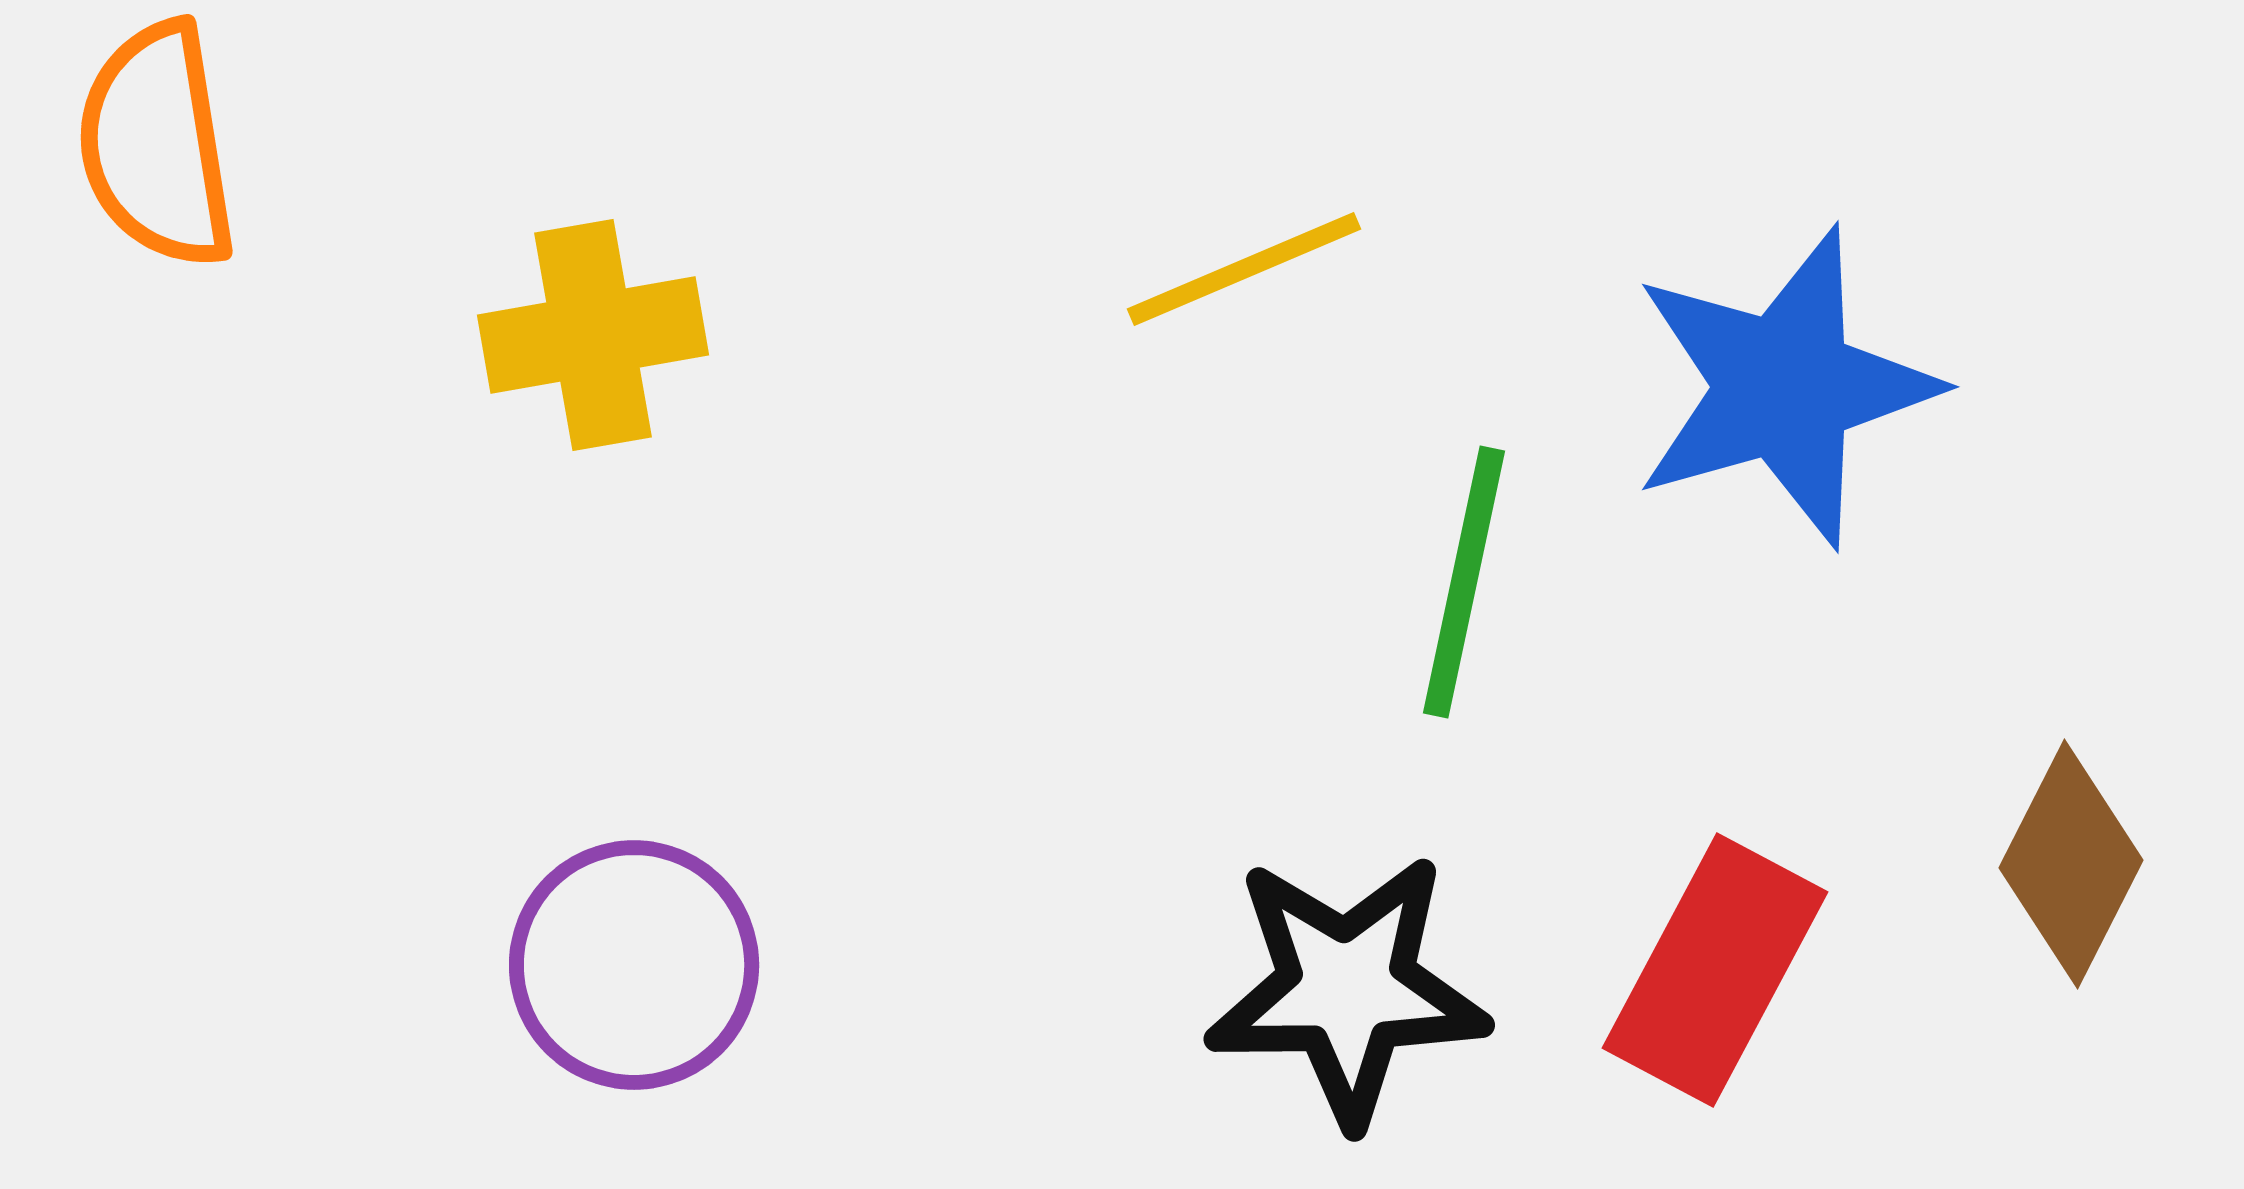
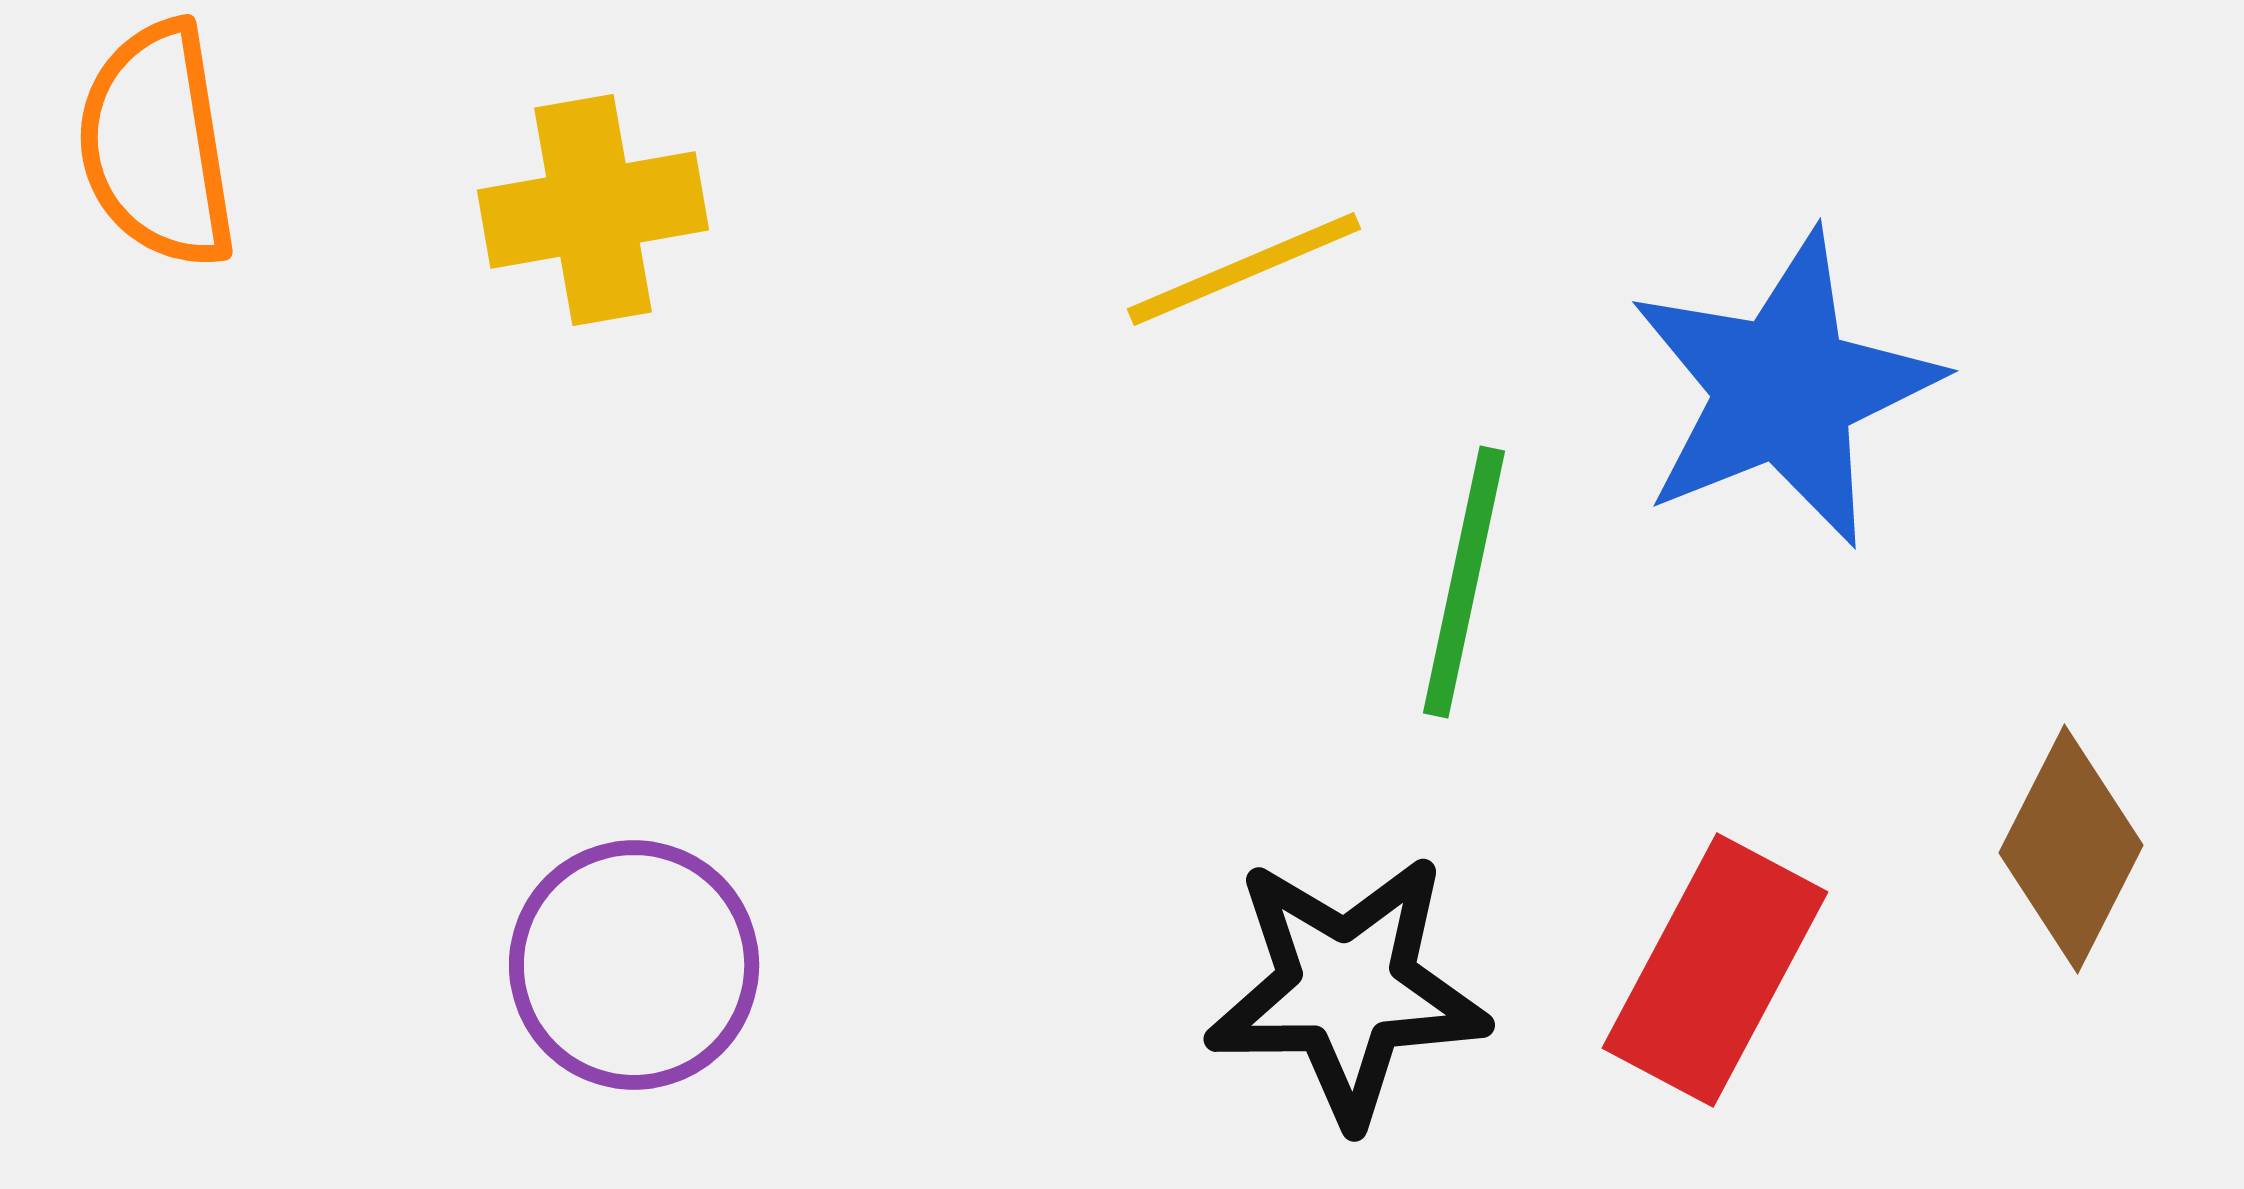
yellow cross: moved 125 px up
blue star: moved 2 px down; rotated 6 degrees counterclockwise
brown diamond: moved 15 px up
